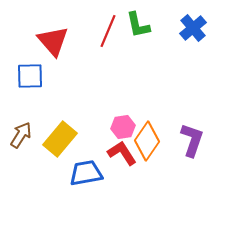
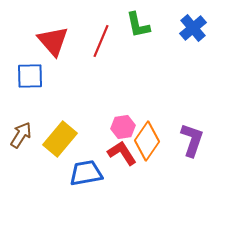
red line: moved 7 px left, 10 px down
